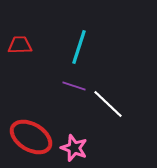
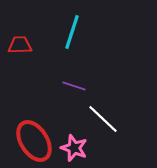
cyan line: moved 7 px left, 15 px up
white line: moved 5 px left, 15 px down
red ellipse: moved 3 px right, 4 px down; rotated 27 degrees clockwise
